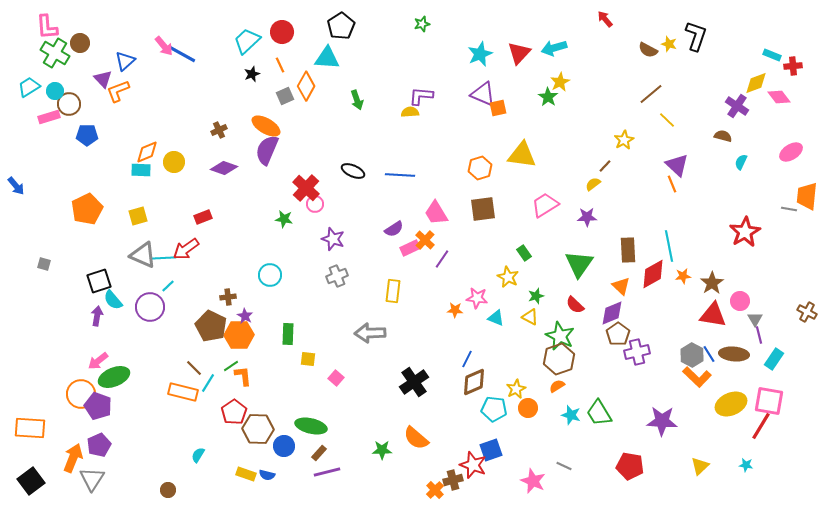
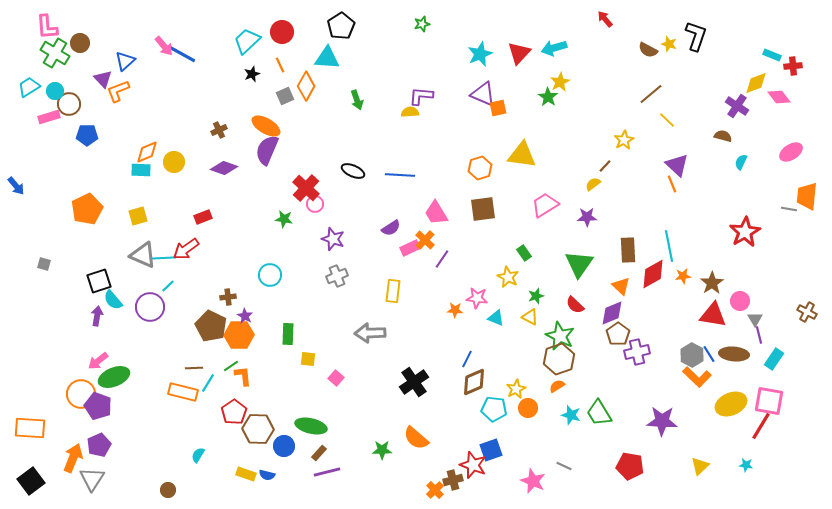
purple semicircle at (394, 229): moved 3 px left, 1 px up
brown line at (194, 368): rotated 48 degrees counterclockwise
